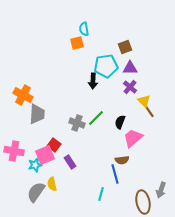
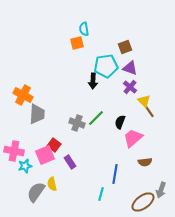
purple triangle: rotated 21 degrees clockwise
brown semicircle: moved 23 px right, 2 px down
cyan star: moved 10 px left, 1 px down
blue line: rotated 24 degrees clockwise
brown ellipse: rotated 65 degrees clockwise
